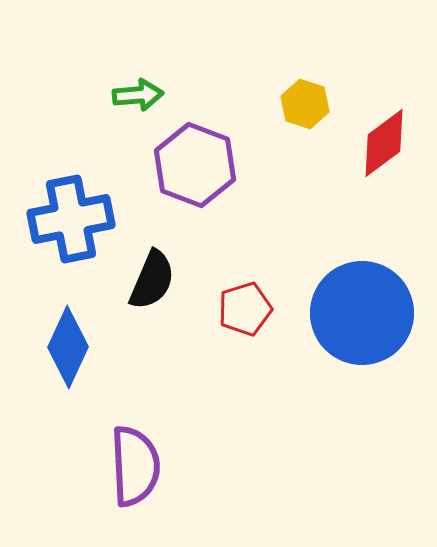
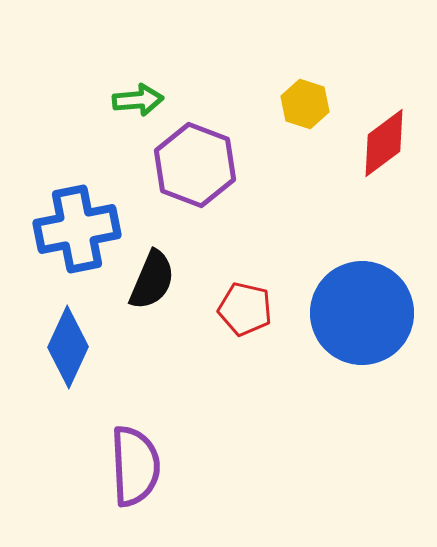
green arrow: moved 5 px down
blue cross: moved 6 px right, 10 px down
red pentagon: rotated 30 degrees clockwise
